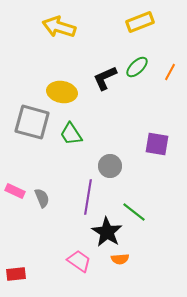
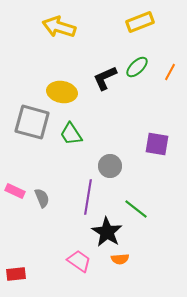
green line: moved 2 px right, 3 px up
